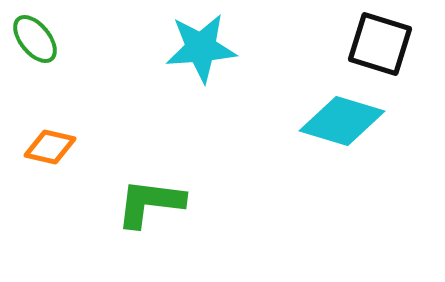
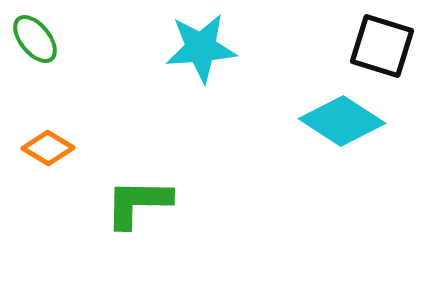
black square: moved 2 px right, 2 px down
cyan diamond: rotated 16 degrees clockwise
orange diamond: moved 2 px left, 1 px down; rotated 18 degrees clockwise
green L-shape: moved 12 px left; rotated 6 degrees counterclockwise
